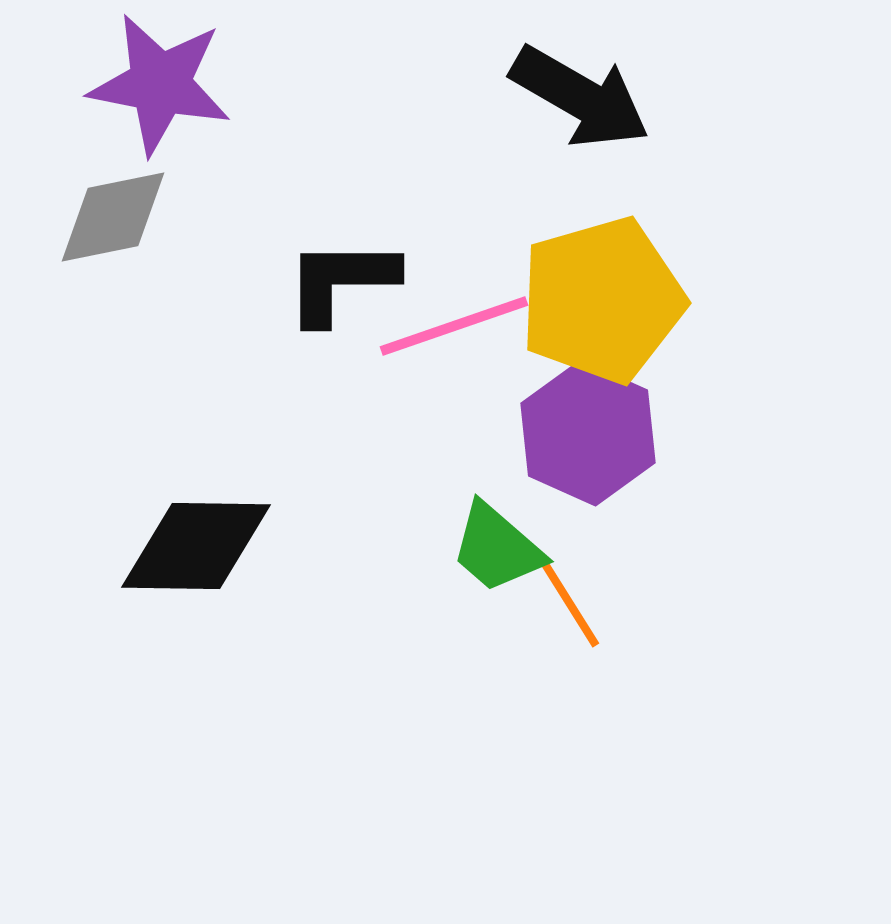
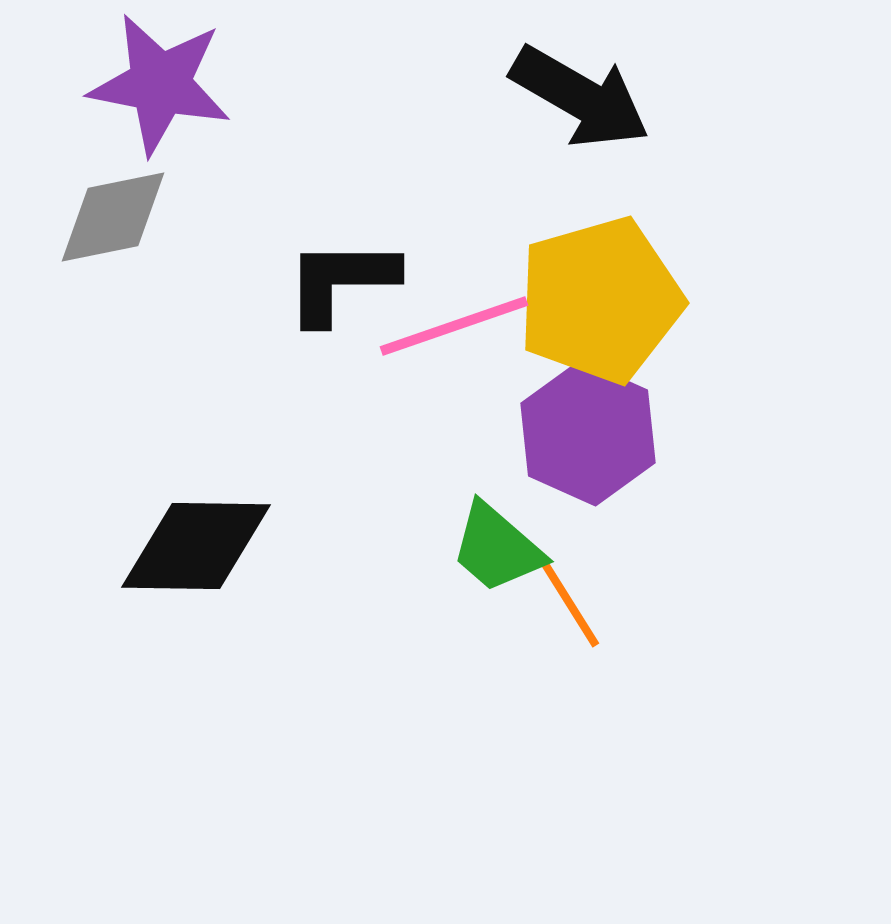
yellow pentagon: moved 2 px left
